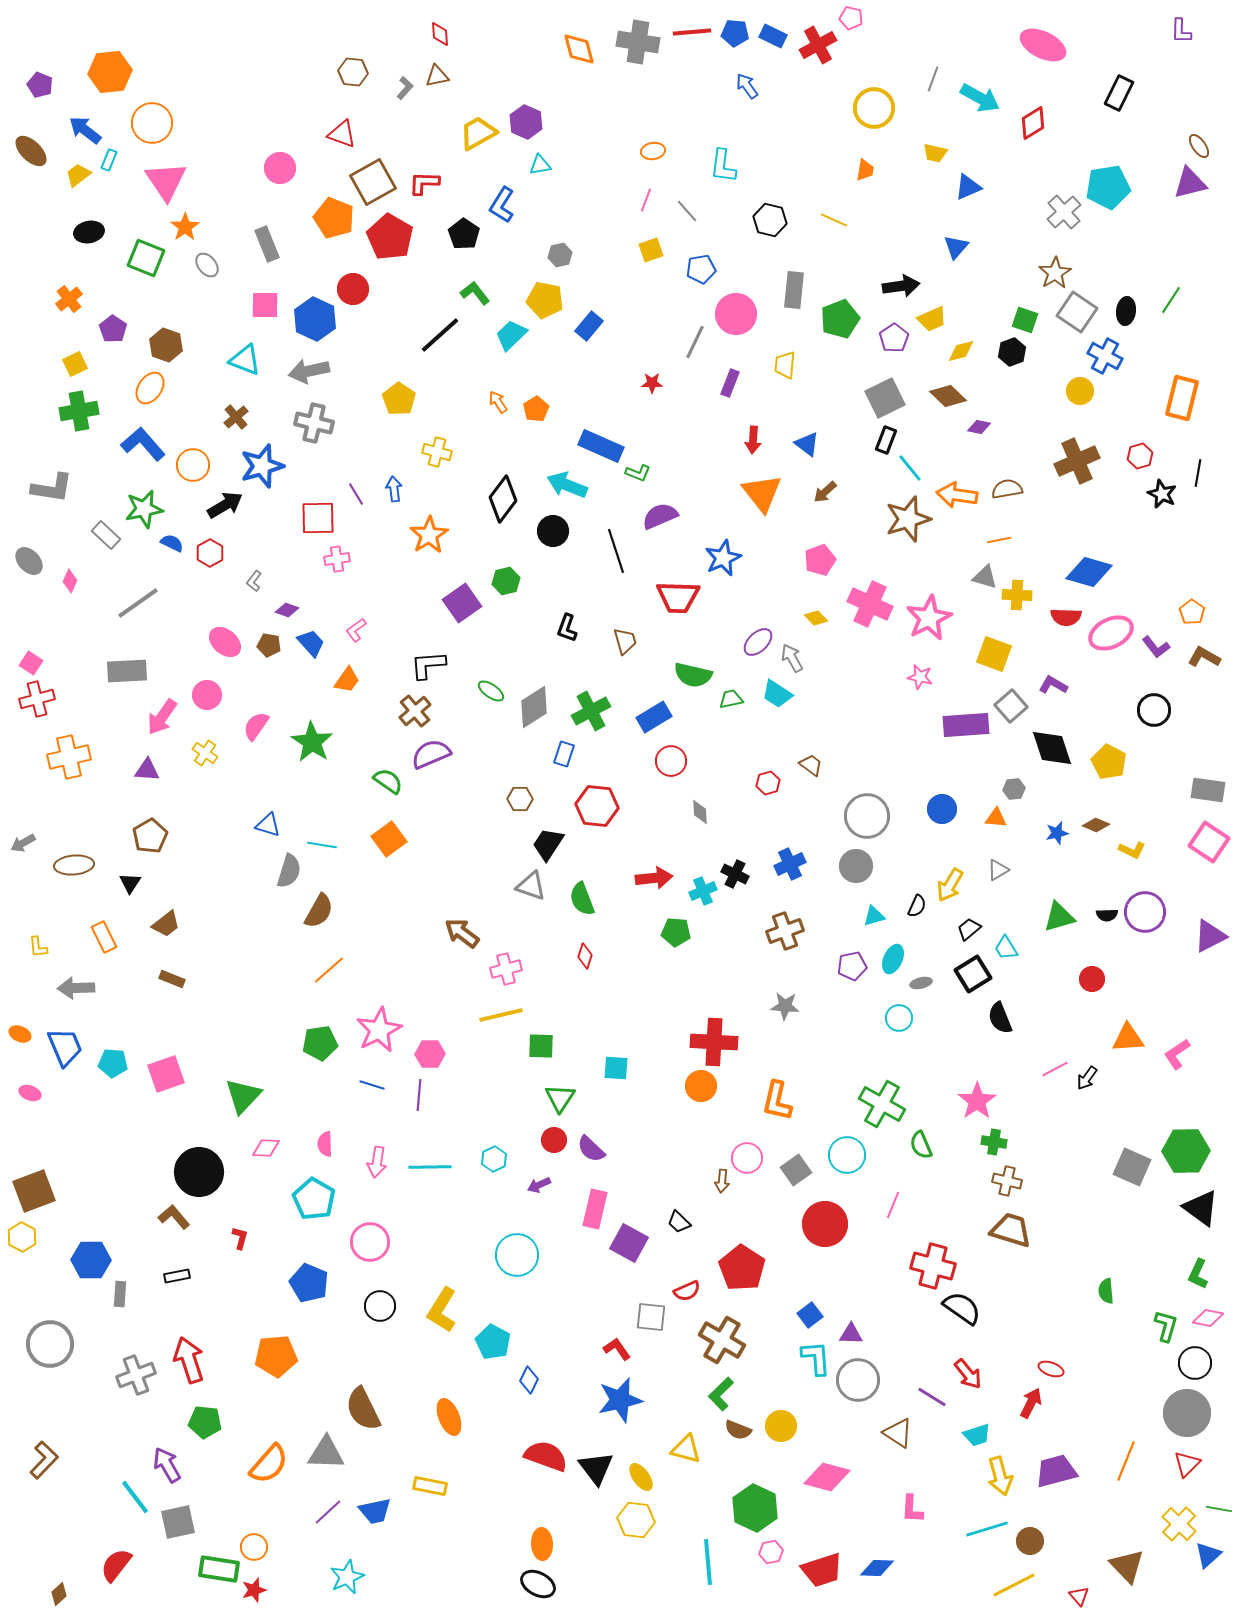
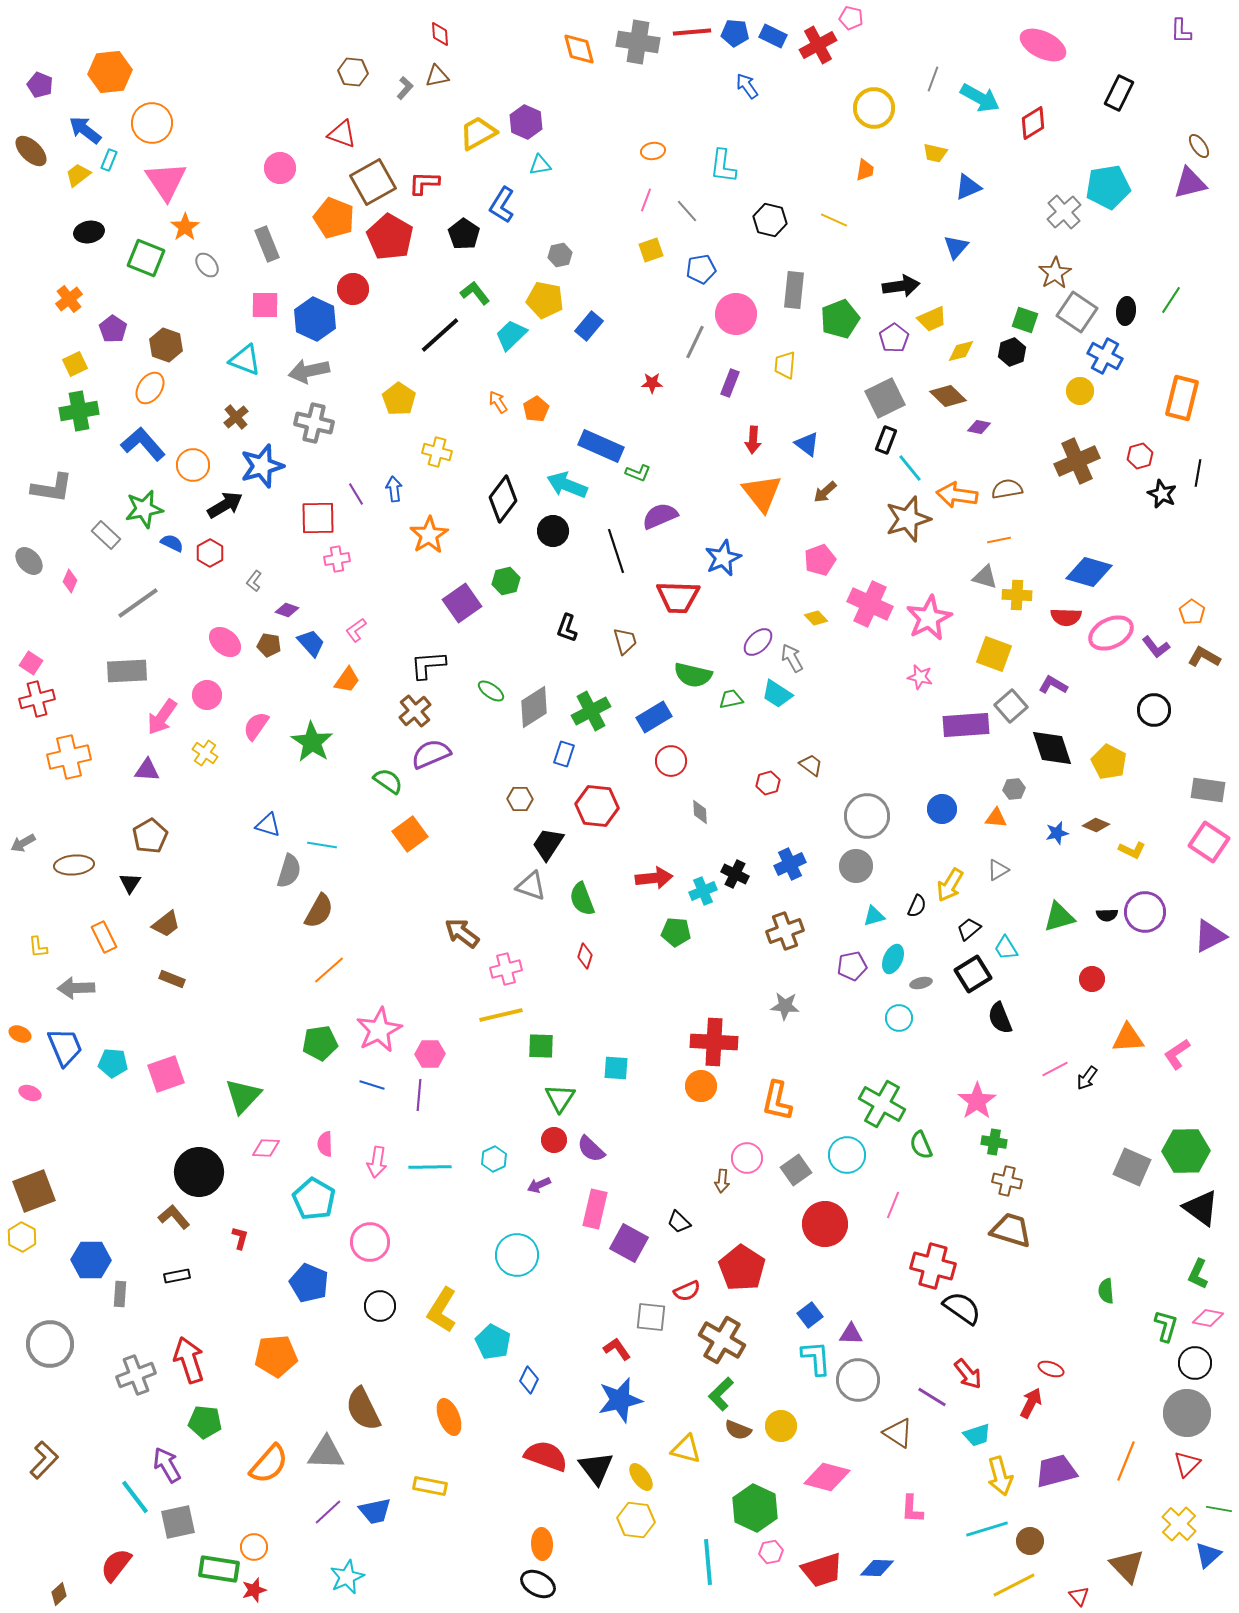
orange square at (389, 839): moved 21 px right, 5 px up
